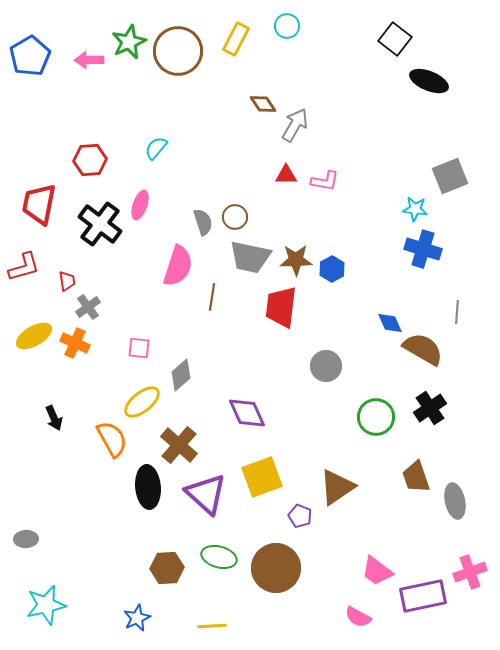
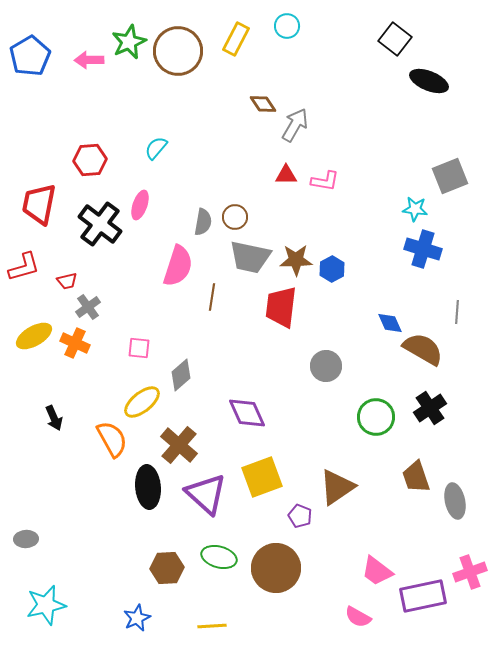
gray semicircle at (203, 222): rotated 28 degrees clockwise
red trapezoid at (67, 281): rotated 85 degrees clockwise
